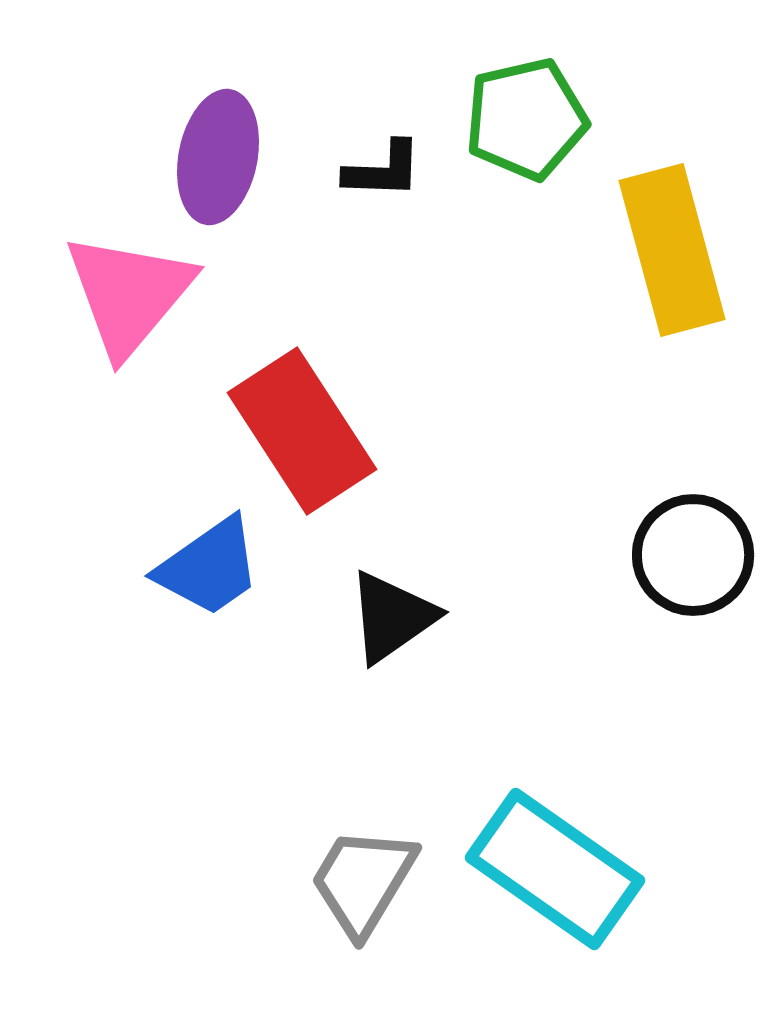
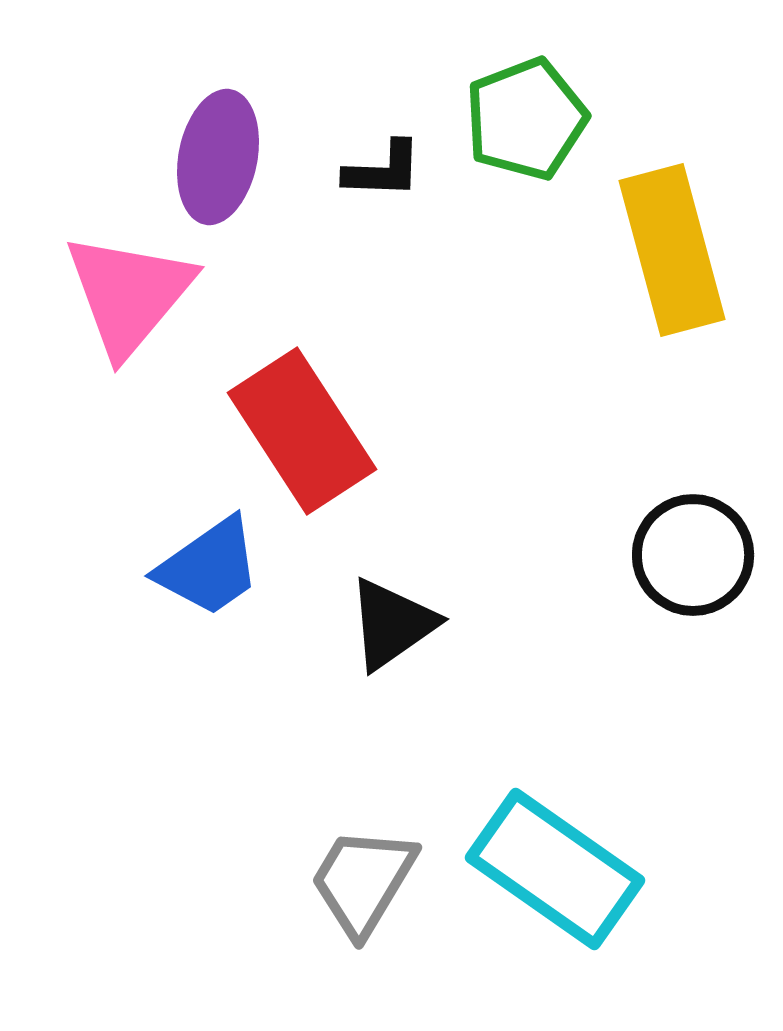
green pentagon: rotated 8 degrees counterclockwise
black triangle: moved 7 px down
